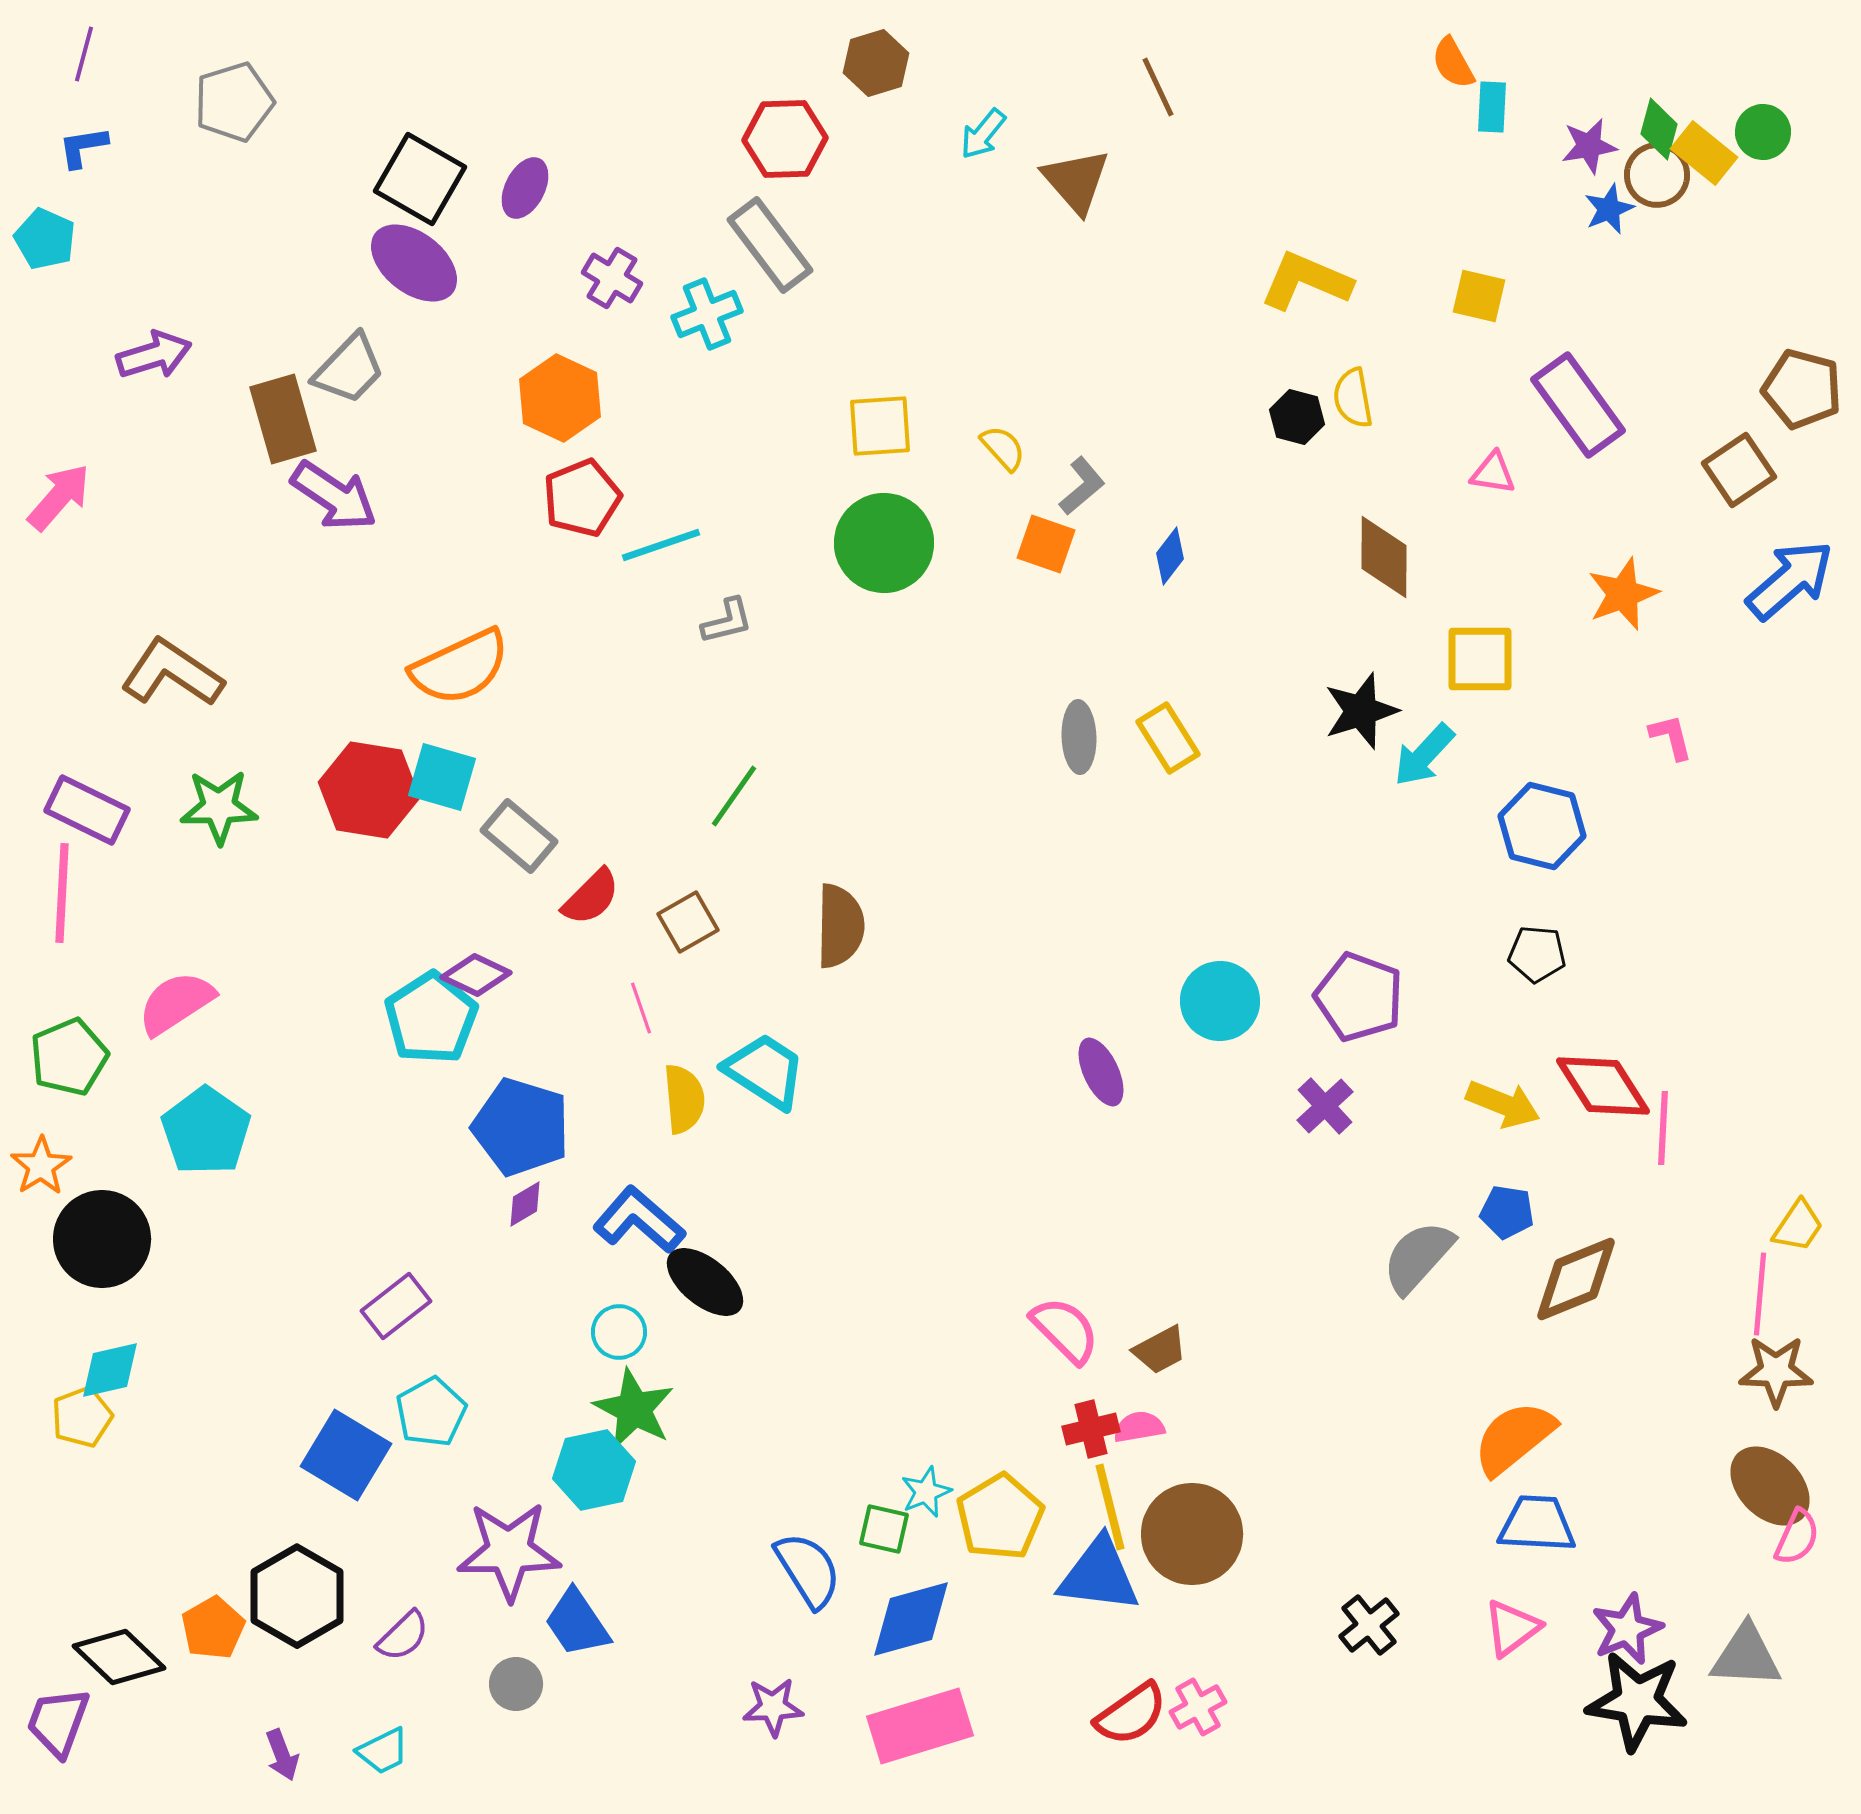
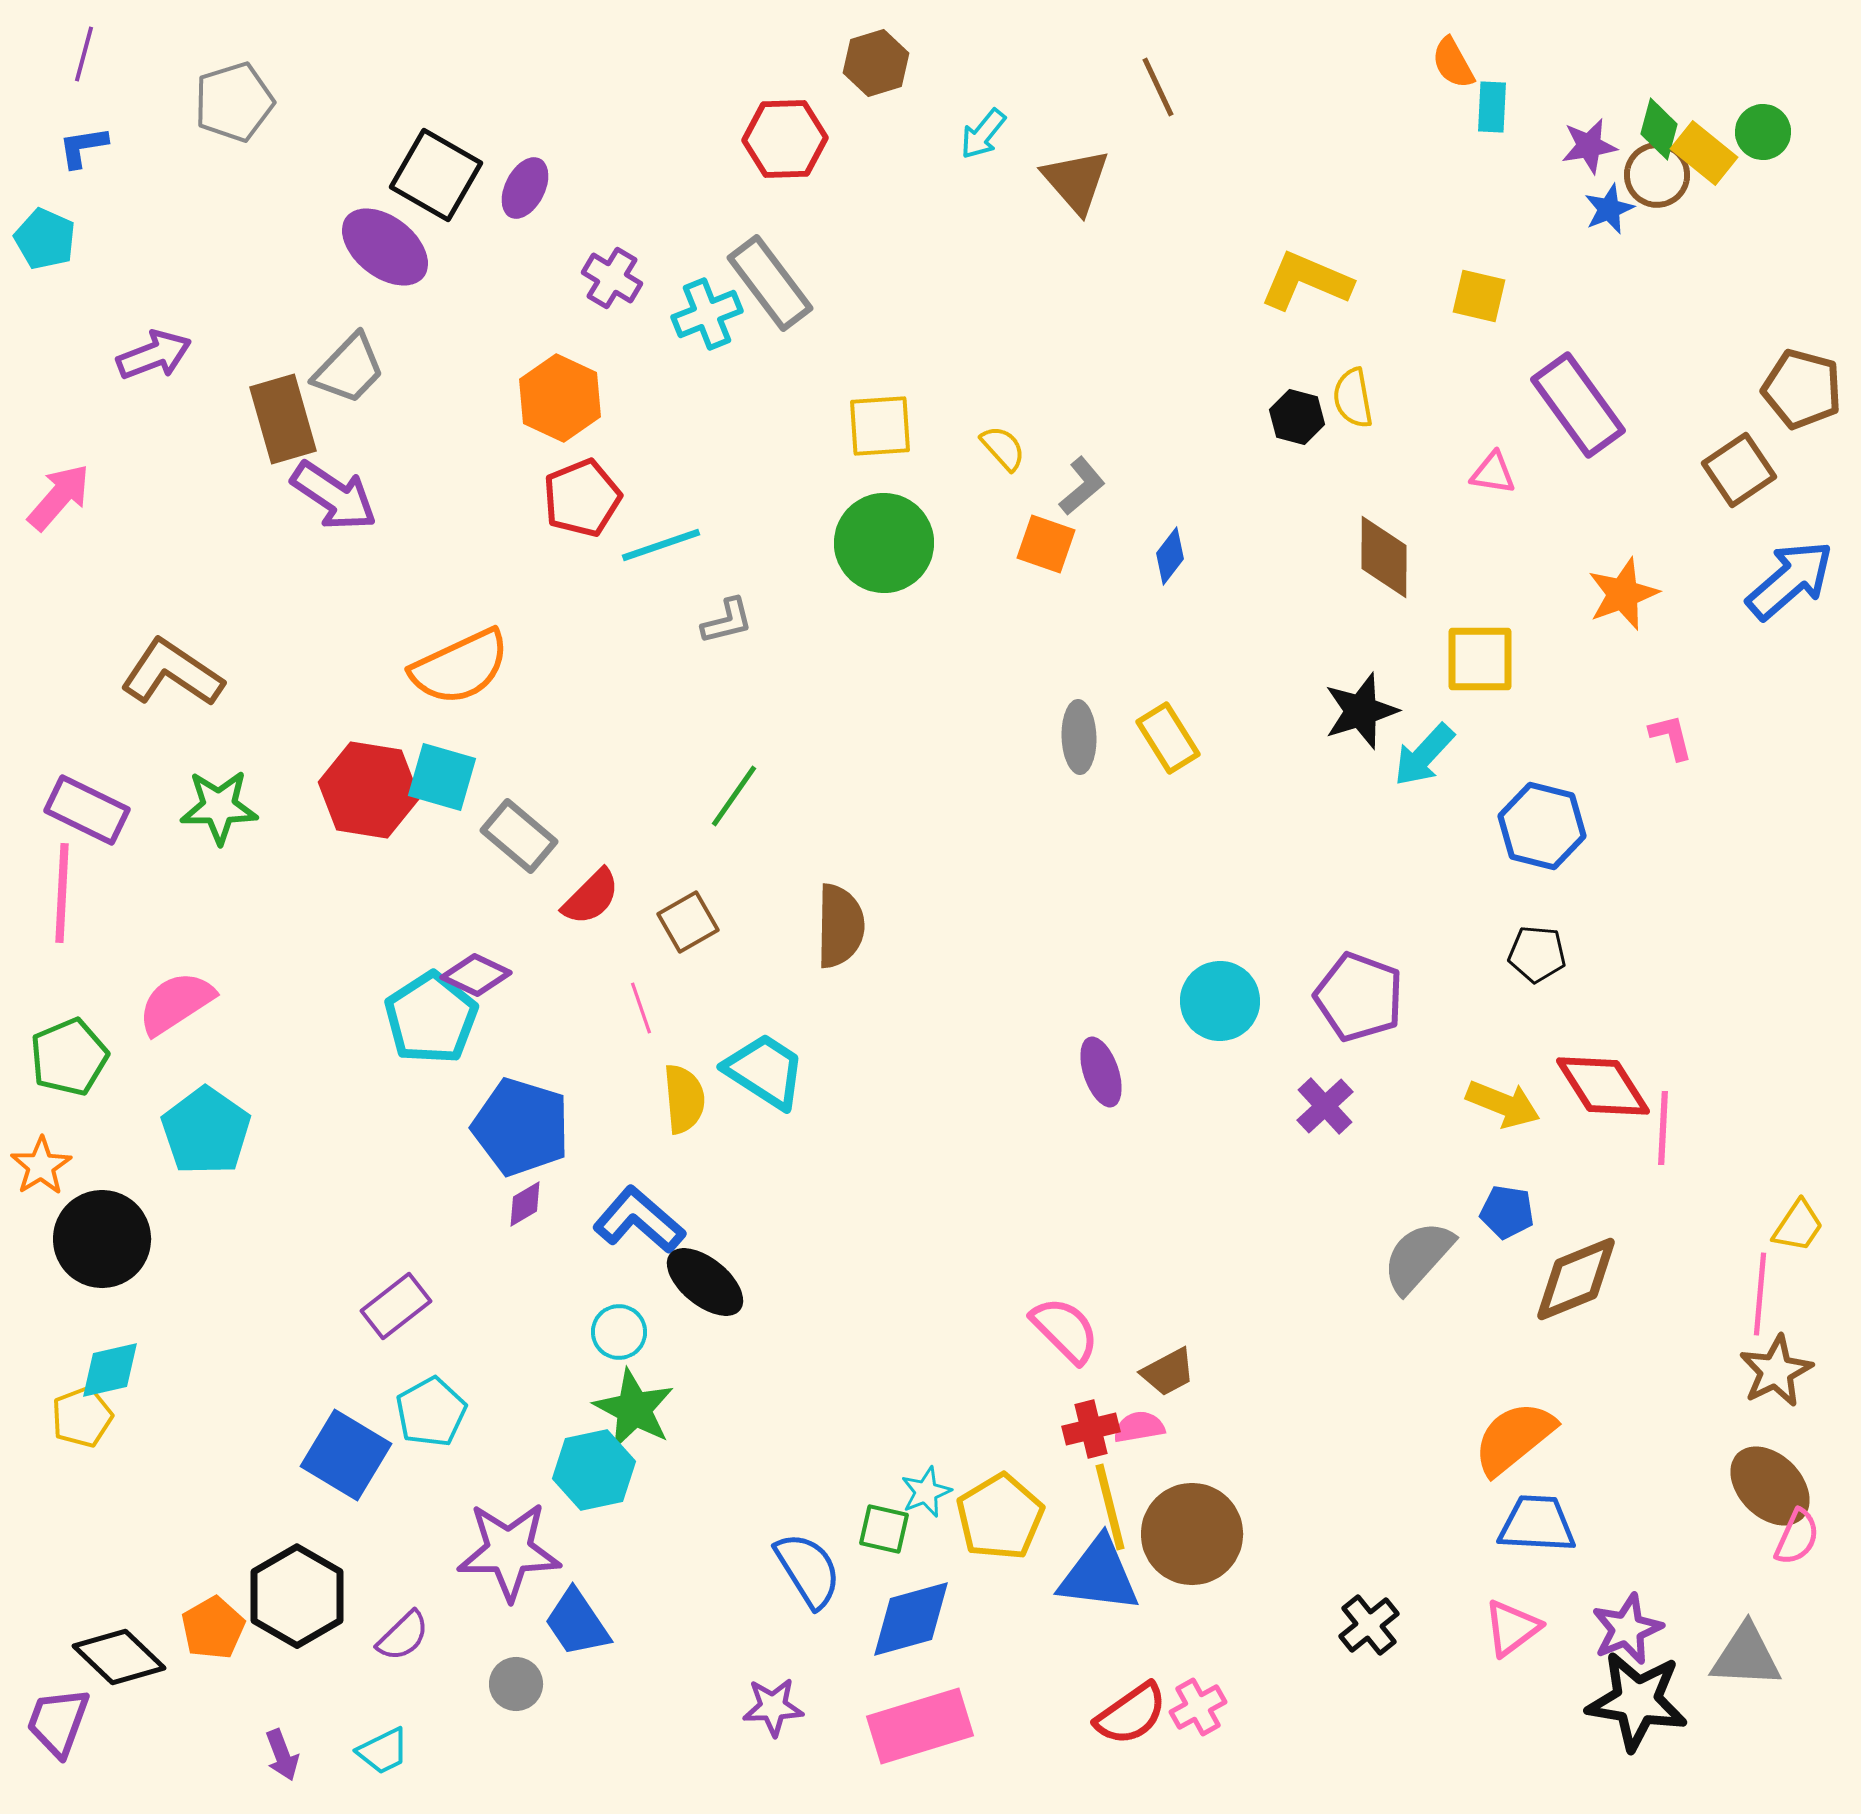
black square at (420, 179): moved 16 px right, 4 px up
gray rectangle at (770, 245): moved 38 px down
purple ellipse at (414, 263): moved 29 px left, 16 px up
purple arrow at (154, 355): rotated 4 degrees counterclockwise
purple ellipse at (1101, 1072): rotated 6 degrees clockwise
brown trapezoid at (1160, 1350): moved 8 px right, 22 px down
brown star at (1776, 1371): rotated 28 degrees counterclockwise
